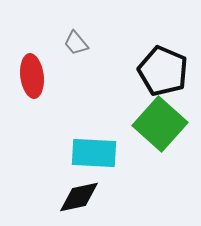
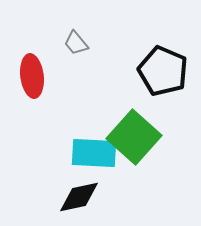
green square: moved 26 px left, 13 px down
